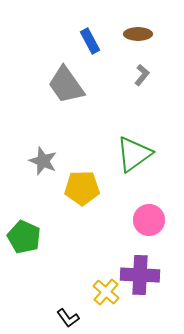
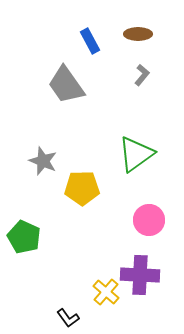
green triangle: moved 2 px right
